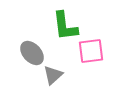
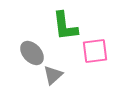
pink square: moved 4 px right
